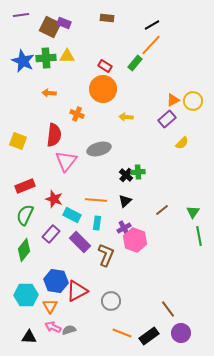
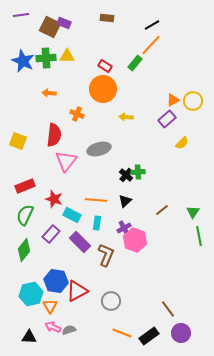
cyan hexagon at (26, 295): moved 5 px right, 1 px up; rotated 10 degrees counterclockwise
